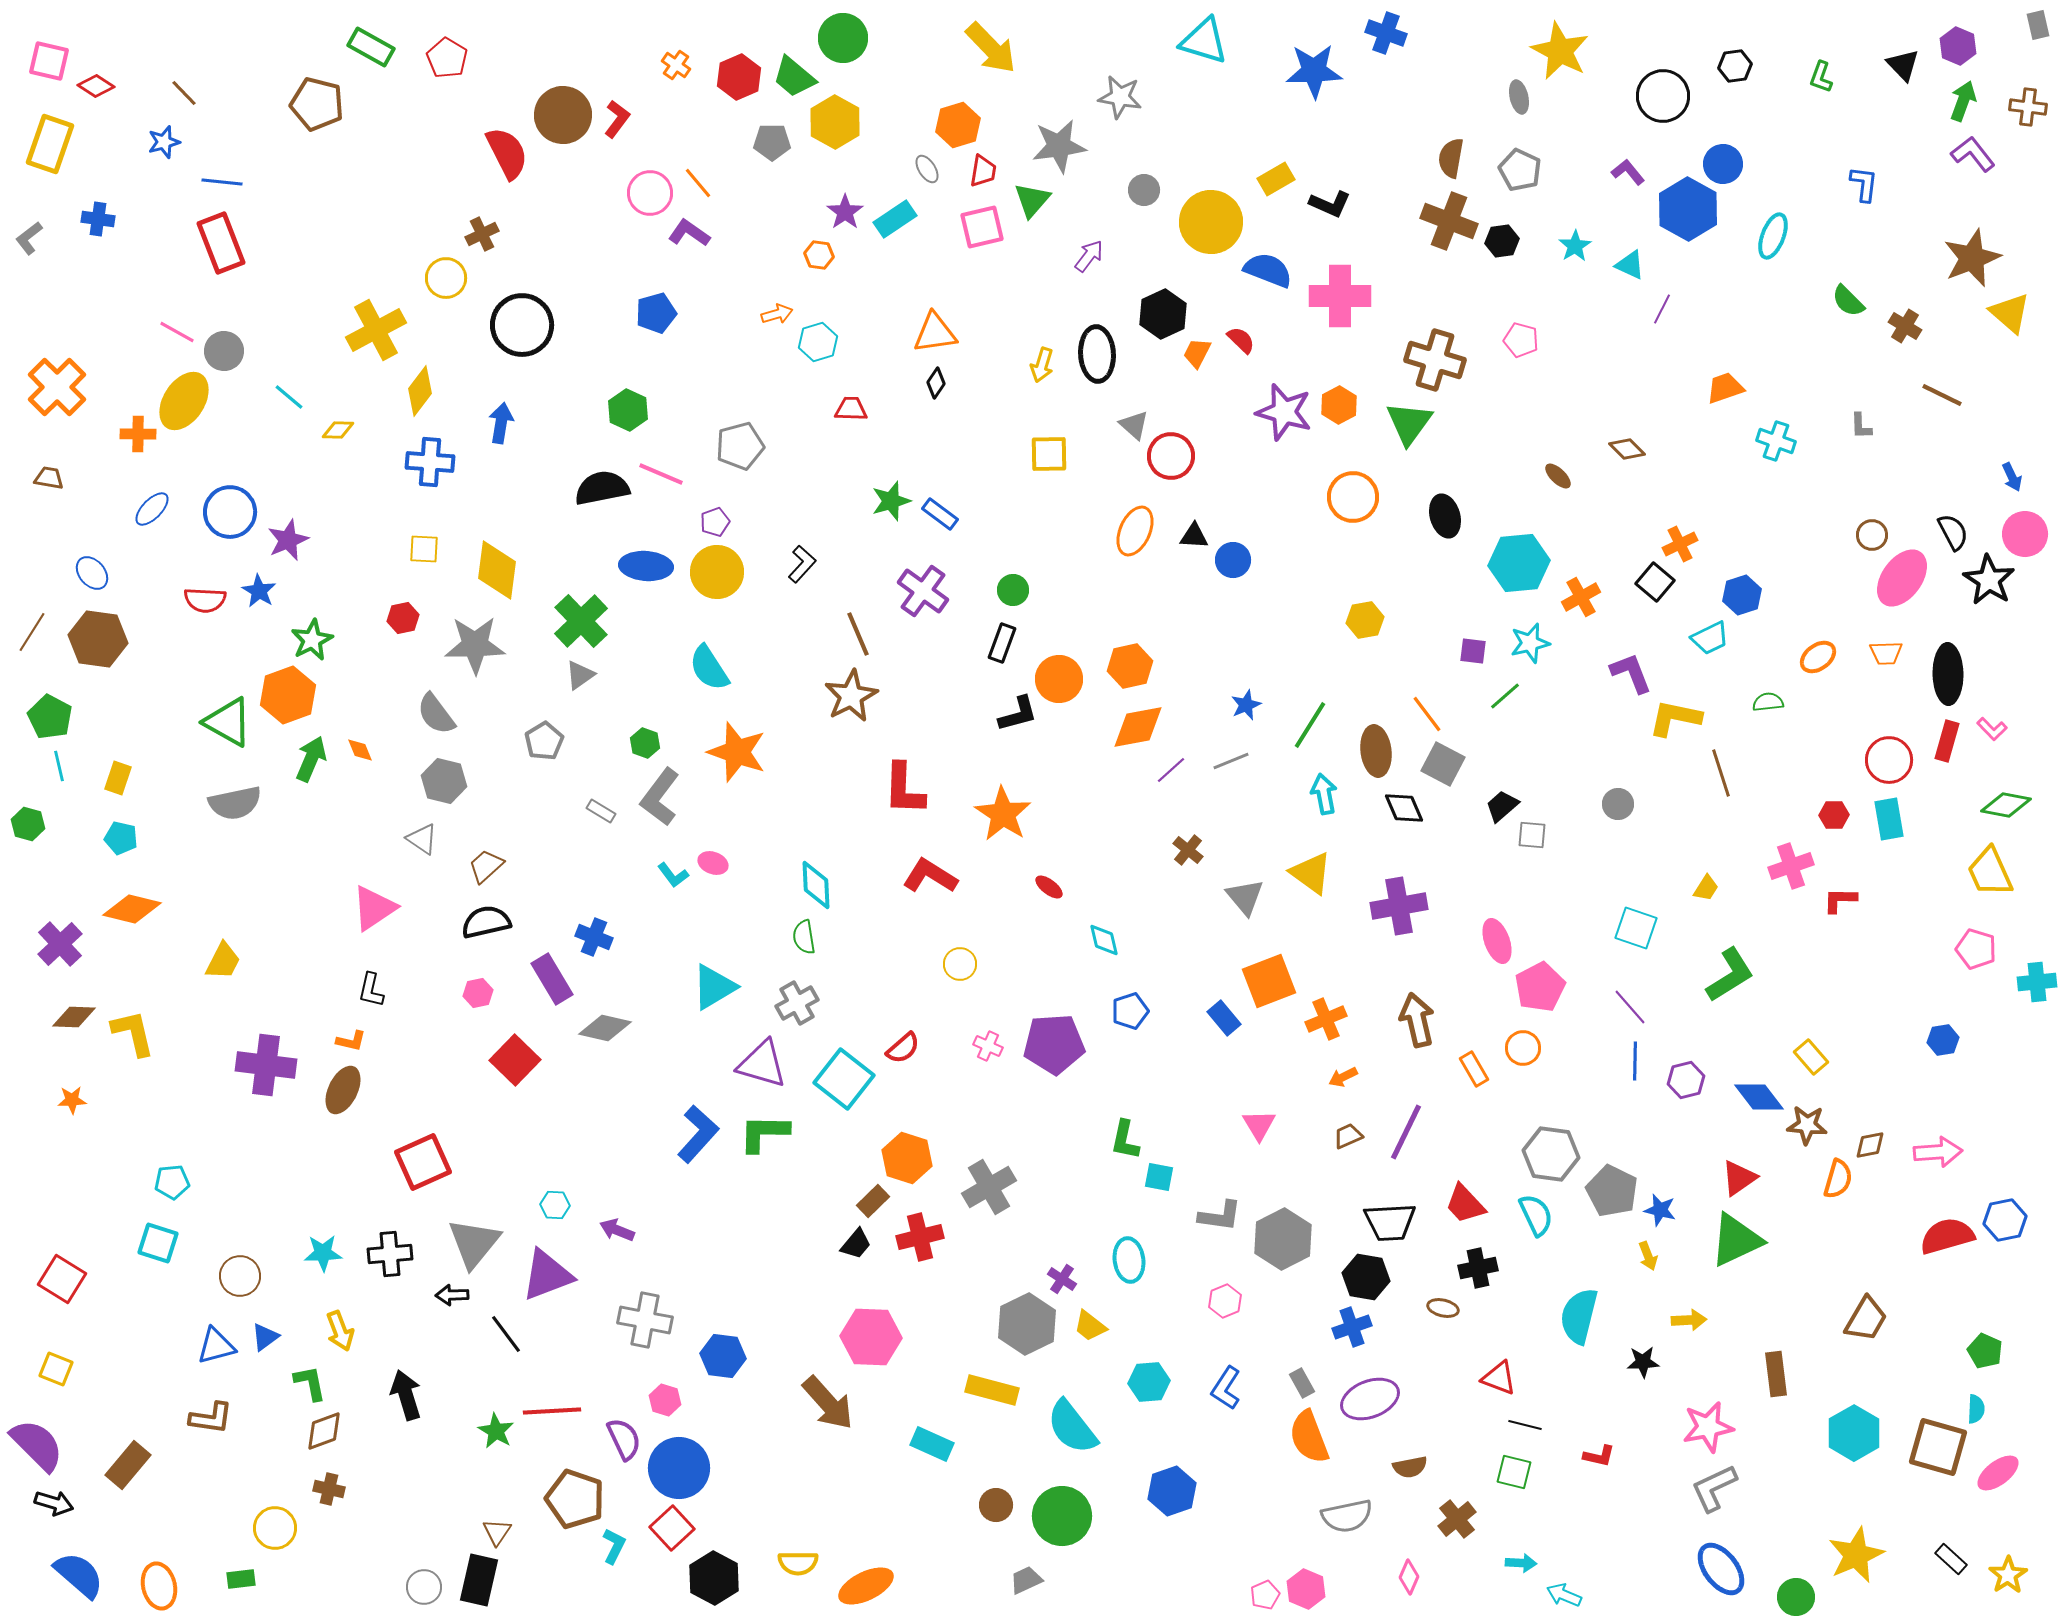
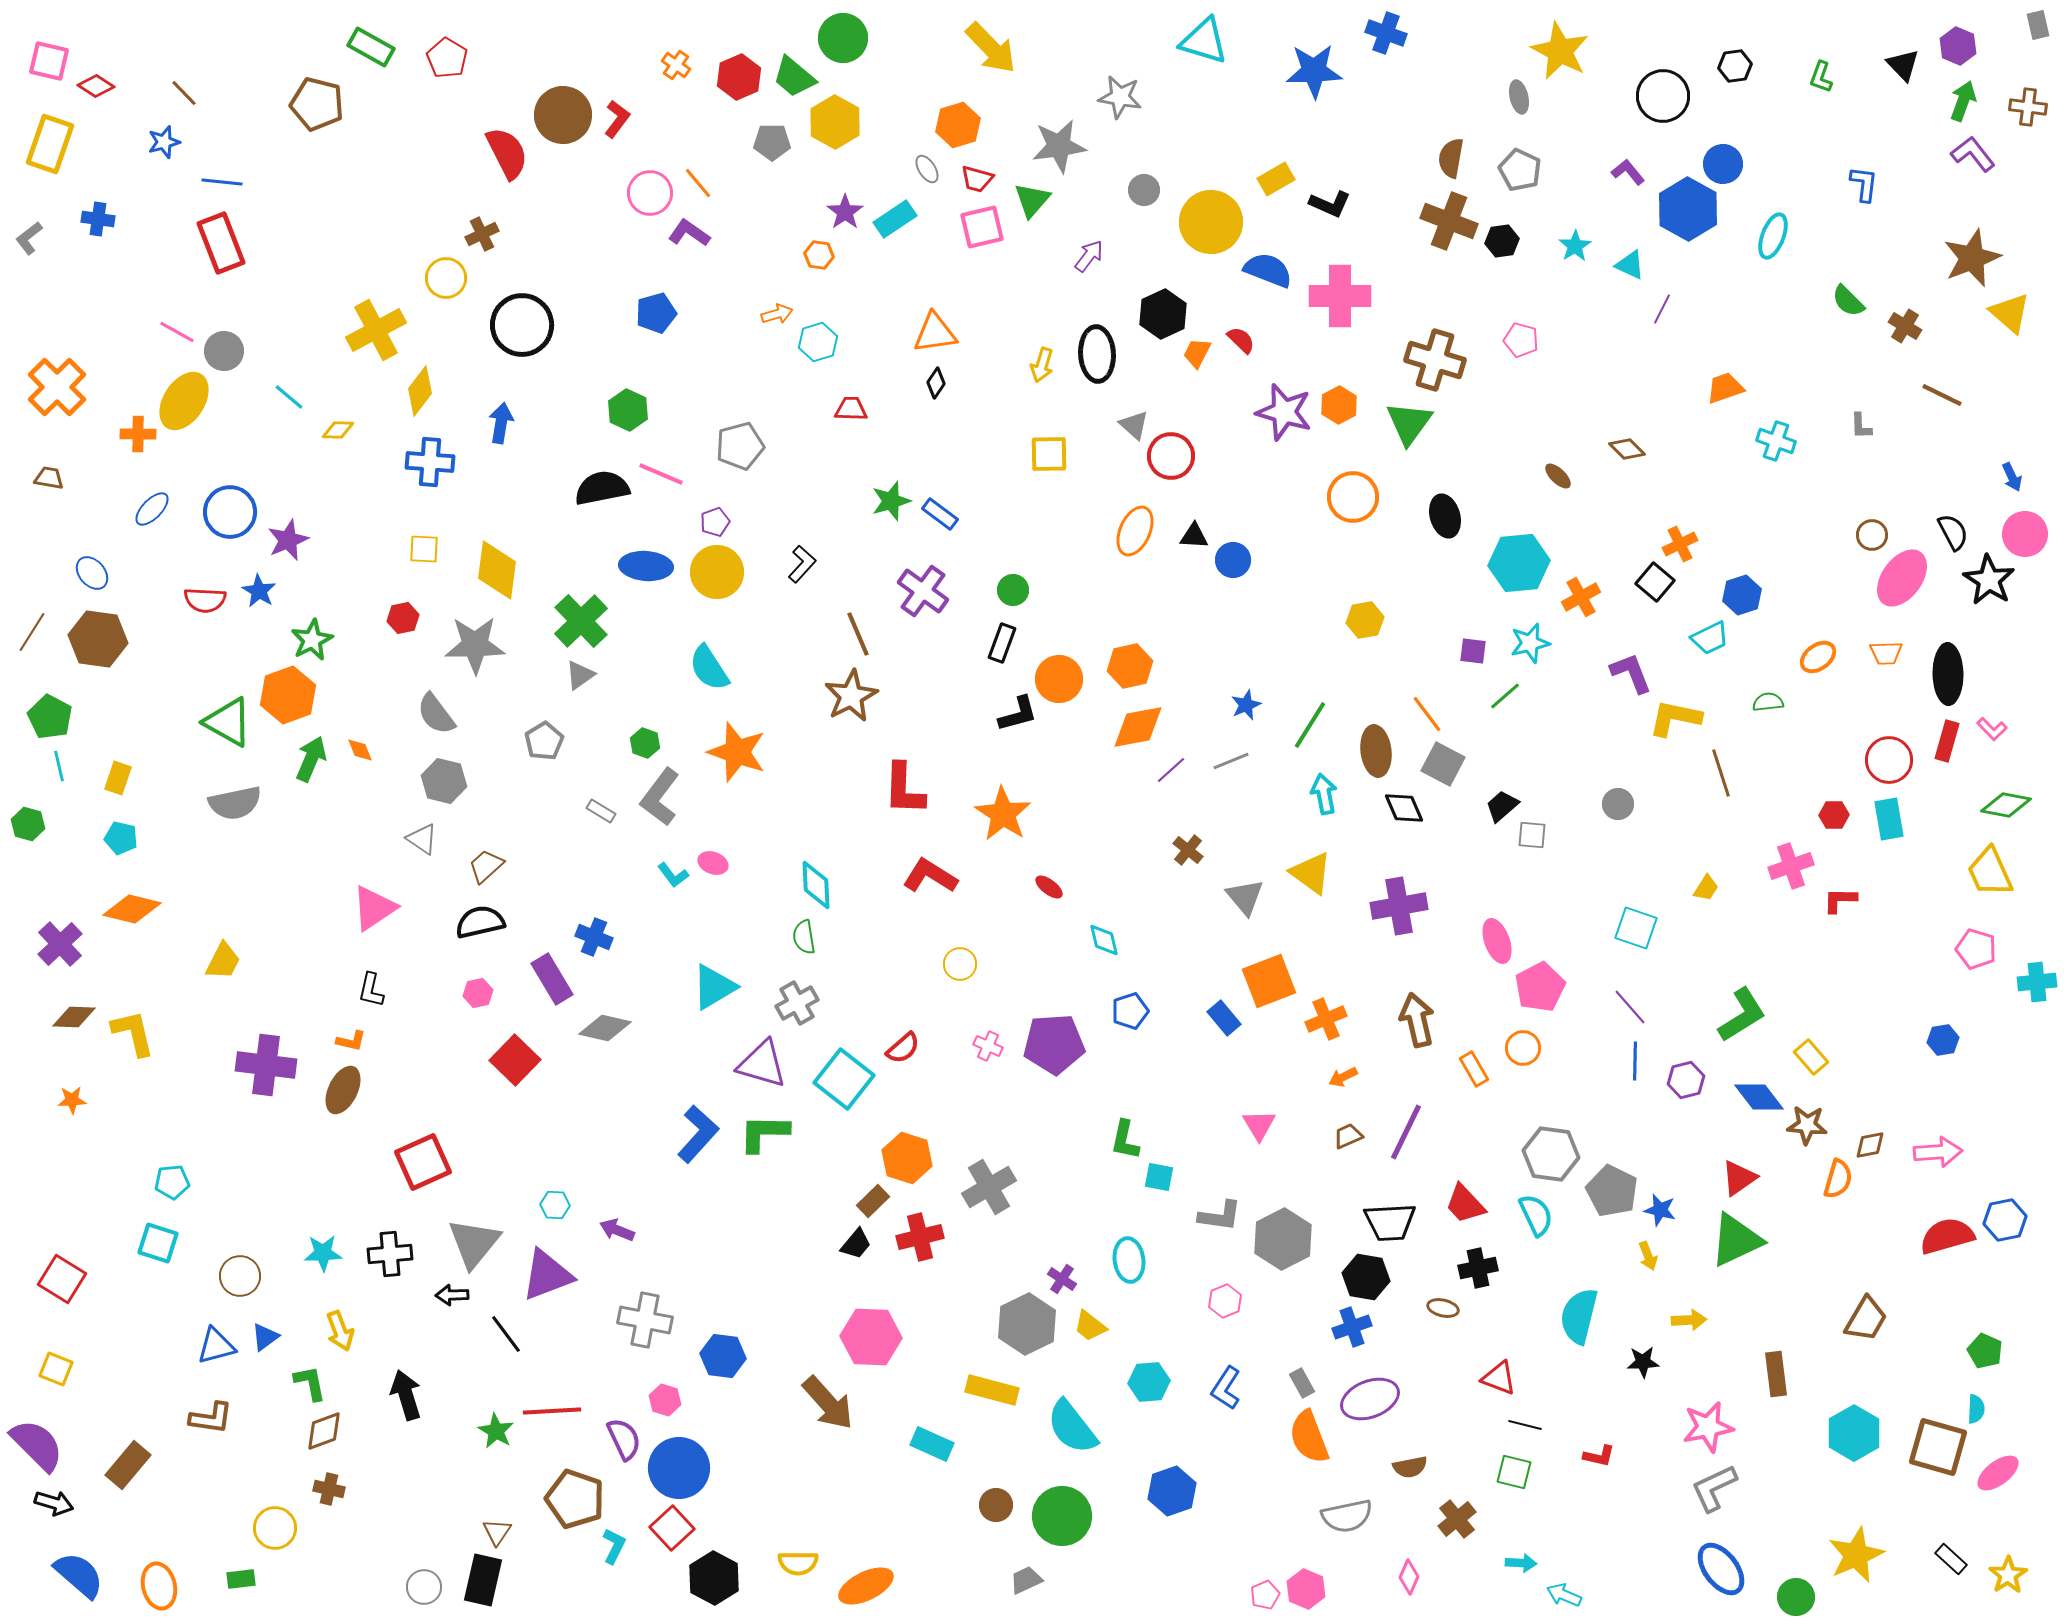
red trapezoid at (983, 171): moved 6 px left, 8 px down; rotated 96 degrees clockwise
black semicircle at (486, 922): moved 6 px left
green L-shape at (1730, 975): moved 12 px right, 40 px down
black rectangle at (479, 1580): moved 4 px right
